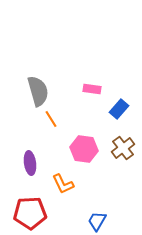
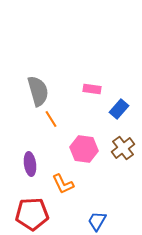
purple ellipse: moved 1 px down
red pentagon: moved 2 px right, 1 px down
